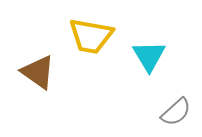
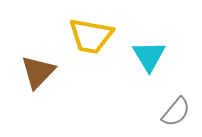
brown triangle: rotated 39 degrees clockwise
gray semicircle: rotated 8 degrees counterclockwise
